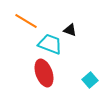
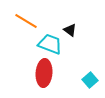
black triangle: rotated 16 degrees clockwise
red ellipse: rotated 24 degrees clockwise
